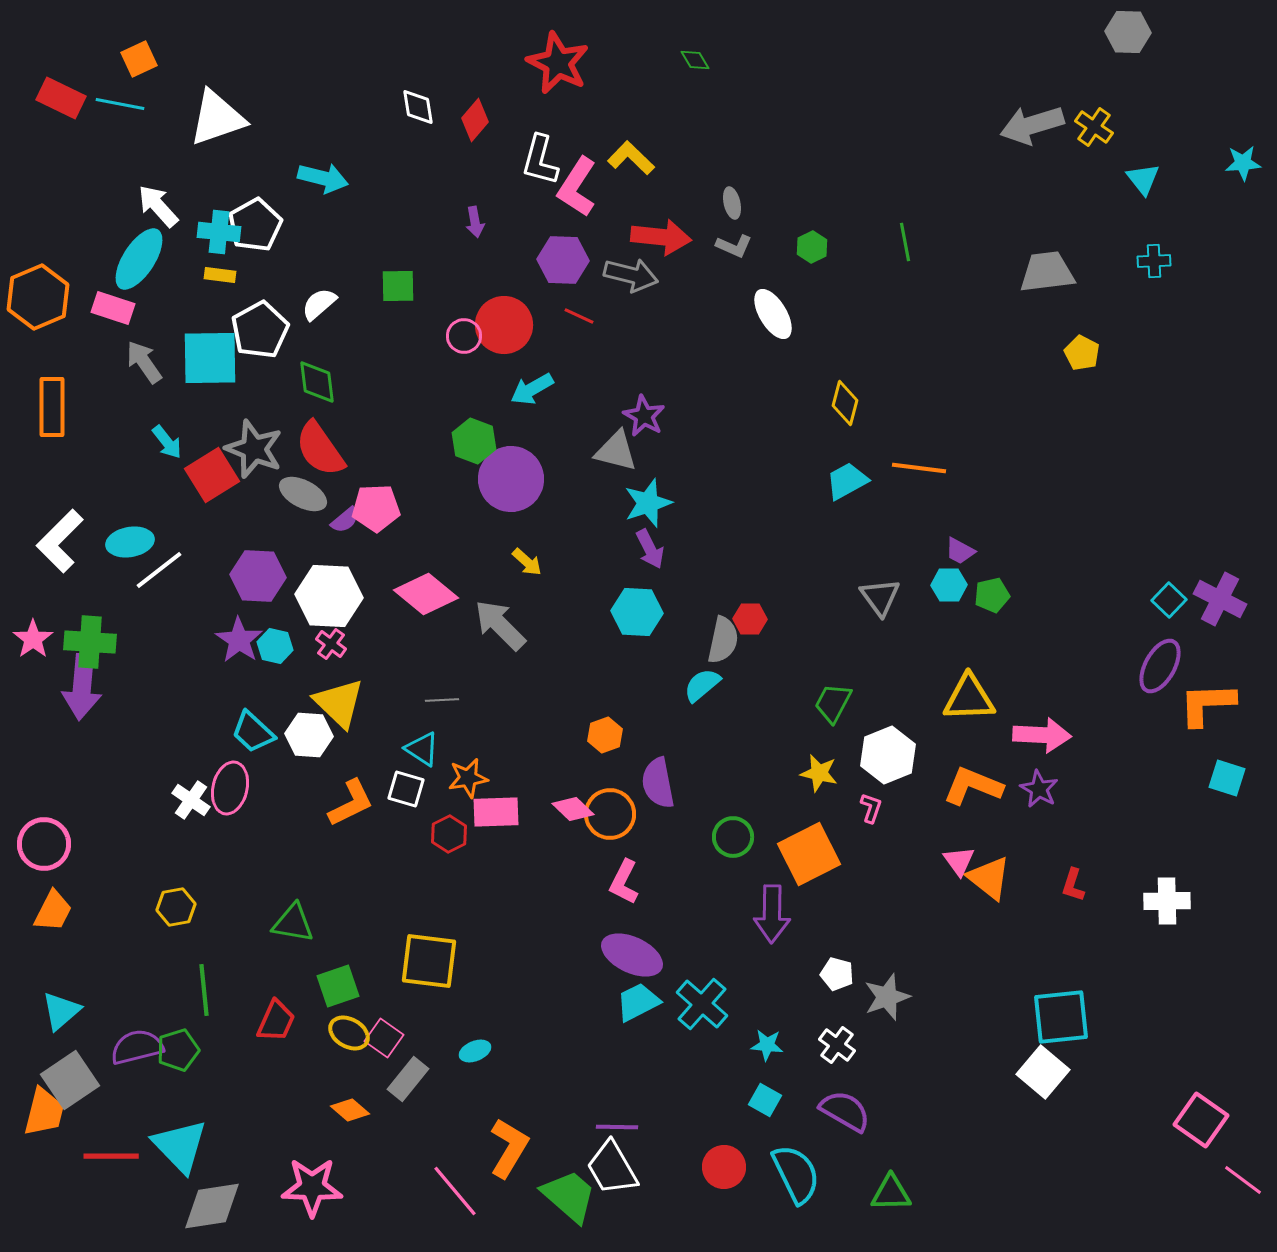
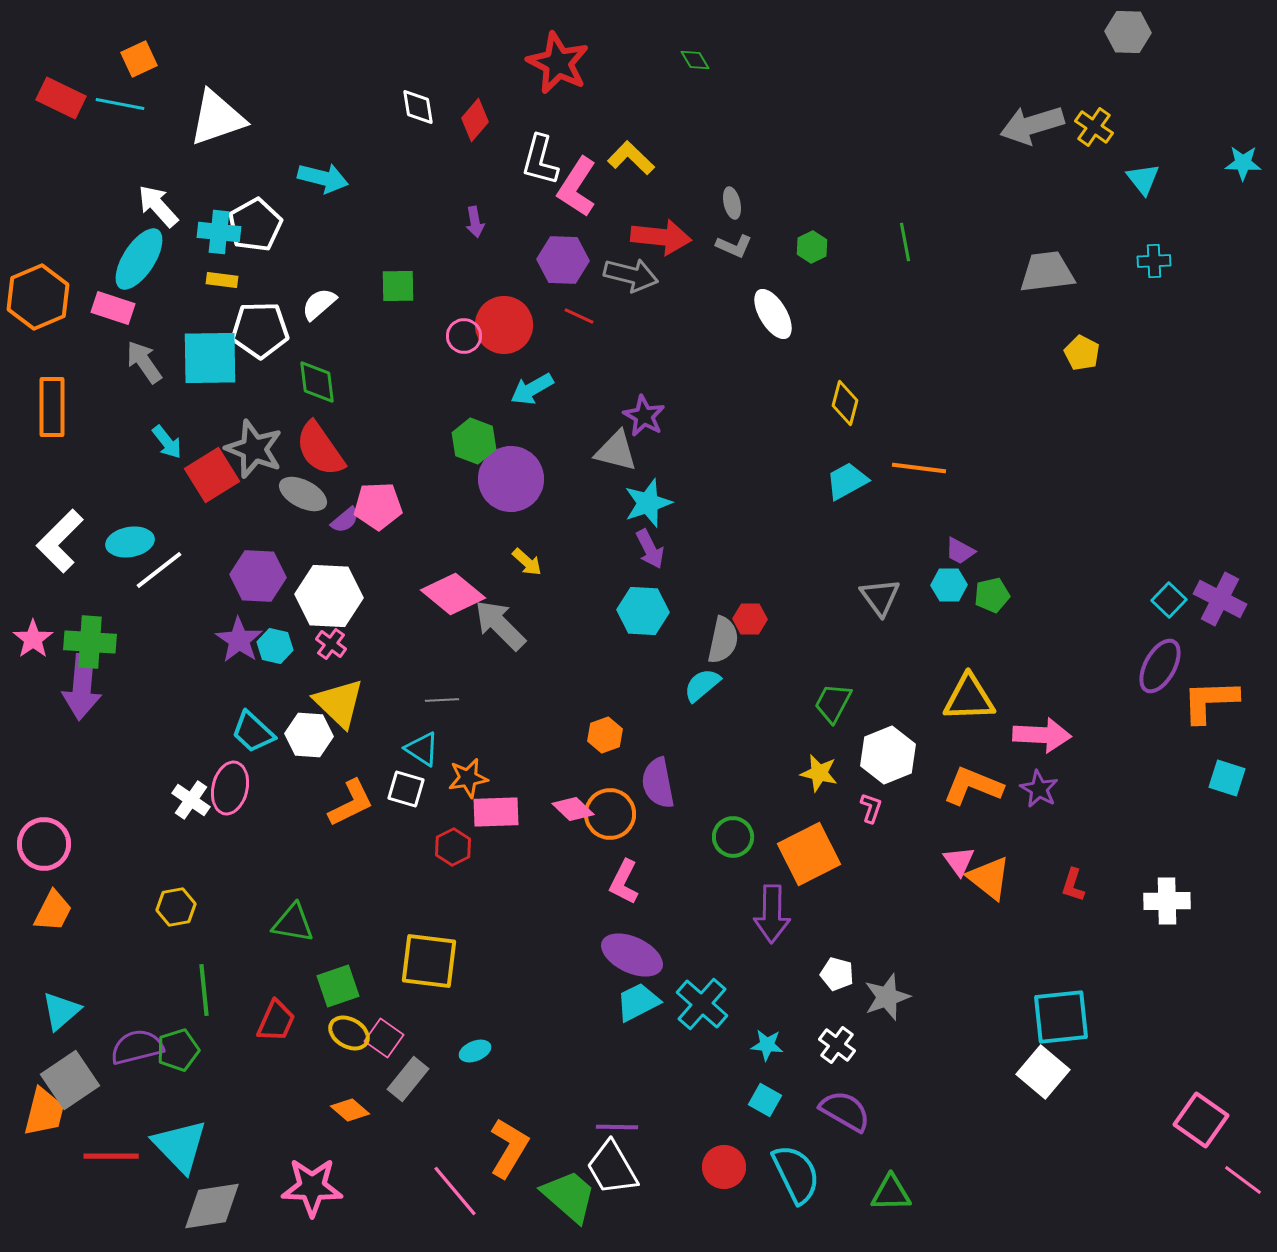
cyan star at (1243, 163): rotated 6 degrees clockwise
yellow rectangle at (220, 275): moved 2 px right, 5 px down
white pentagon at (260, 330): rotated 28 degrees clockwise
pink pentagon at (376, 508): moved 2 px right, 2 px up
pink diamond at (426, 594): moved 27 px right
cyan hexagon at (637, 612): moved 6 px right, 1 px up
orange L-shape at (1207, 704): moved 3 px right, 3 px up
red hexagon at (449, 834): moved 4 px right, 13 px down
